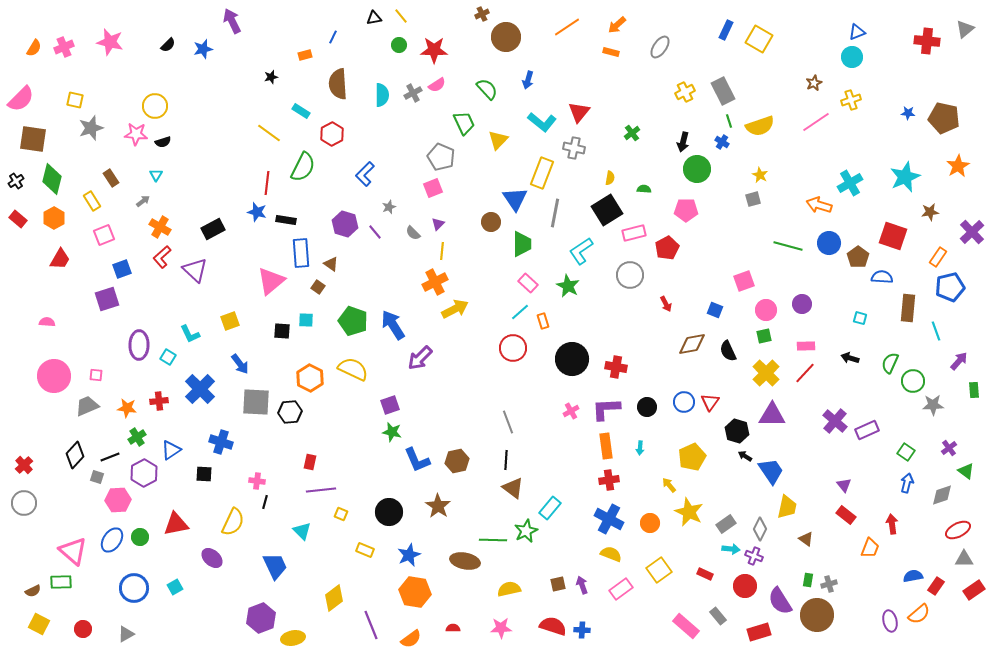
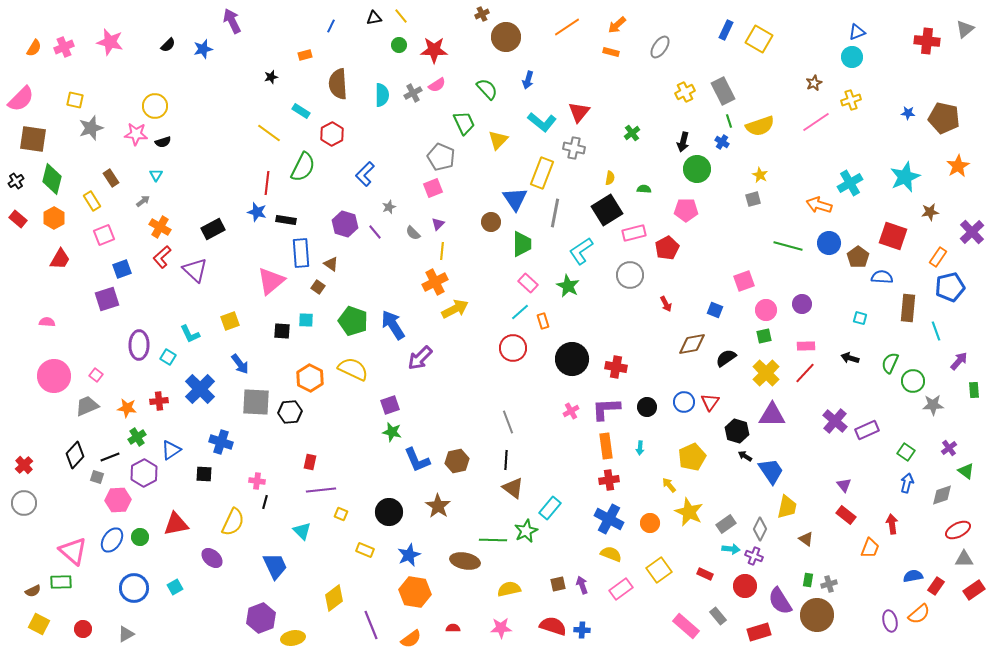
blue line at (333, 37): moved 2 px left, 11 px up
black semicircle at (728, 351): moved 2 px left, 7 px down; rotated 80 degrees clockwise
pink square at (96, 375): rotated 32 degrees clockwise
